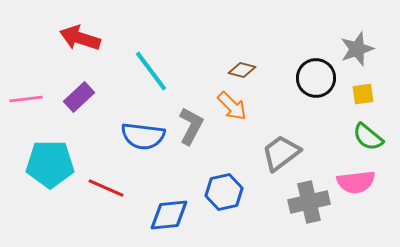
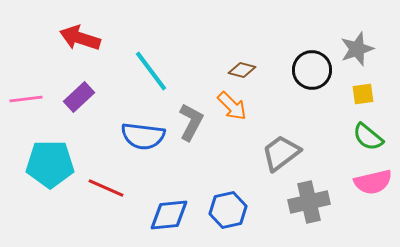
black circle: moved 4 px left, 8 px up
gray L-shape: moved 4 px up
pink semicircle: moved 17 px right; rotated 6 degrees counterclockwise
blue hexagon: moved 4 px right, 18 px down
